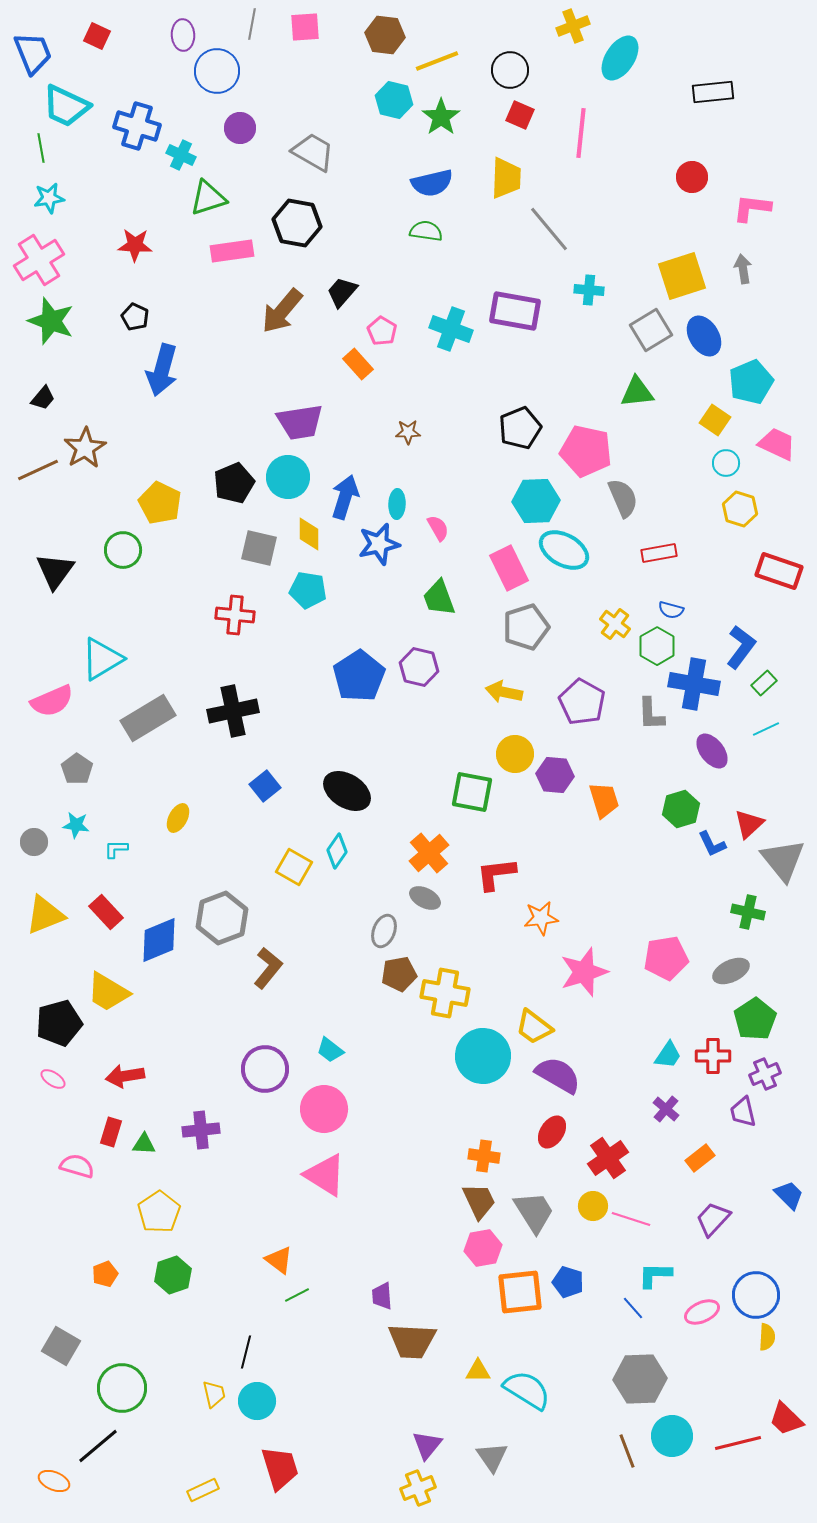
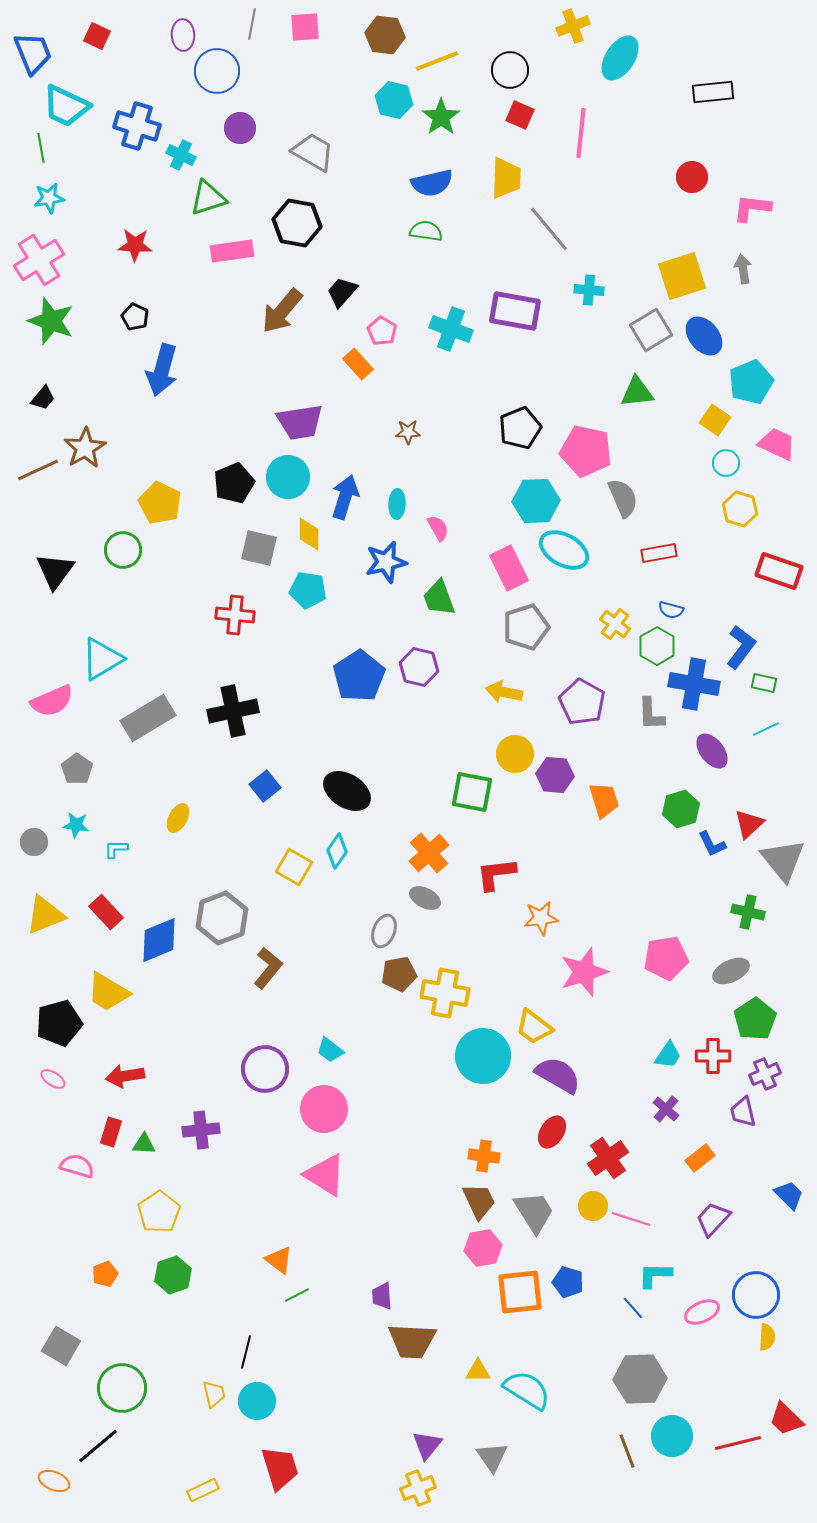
blue ellipse at (704, 336): rotated 9 degrees counterclockwise
blue star at (379, 544): moved 7 px right, 18 px down
green rectangle at (764, 683): rotated 55 degrees clockwise
